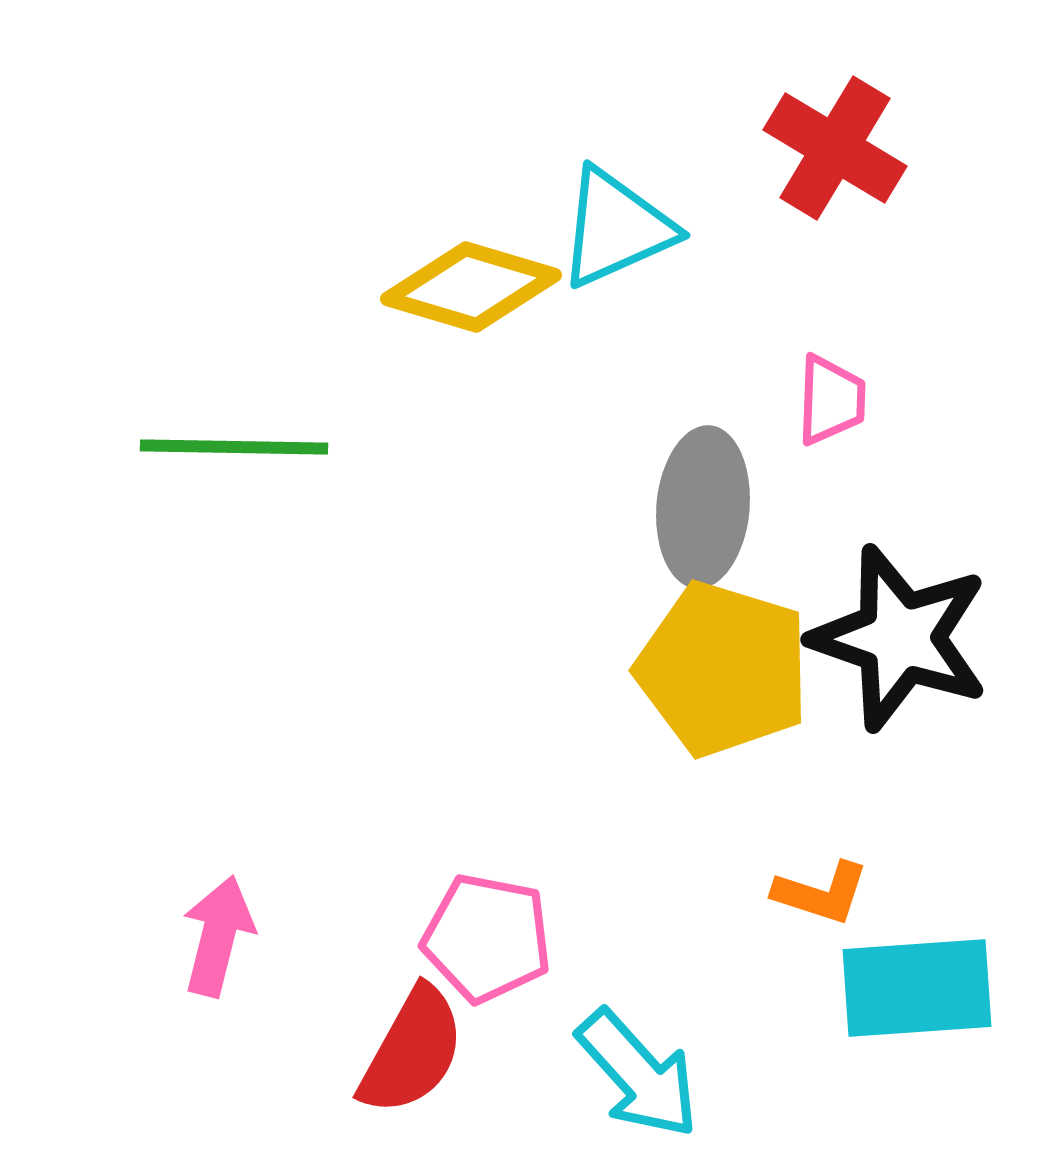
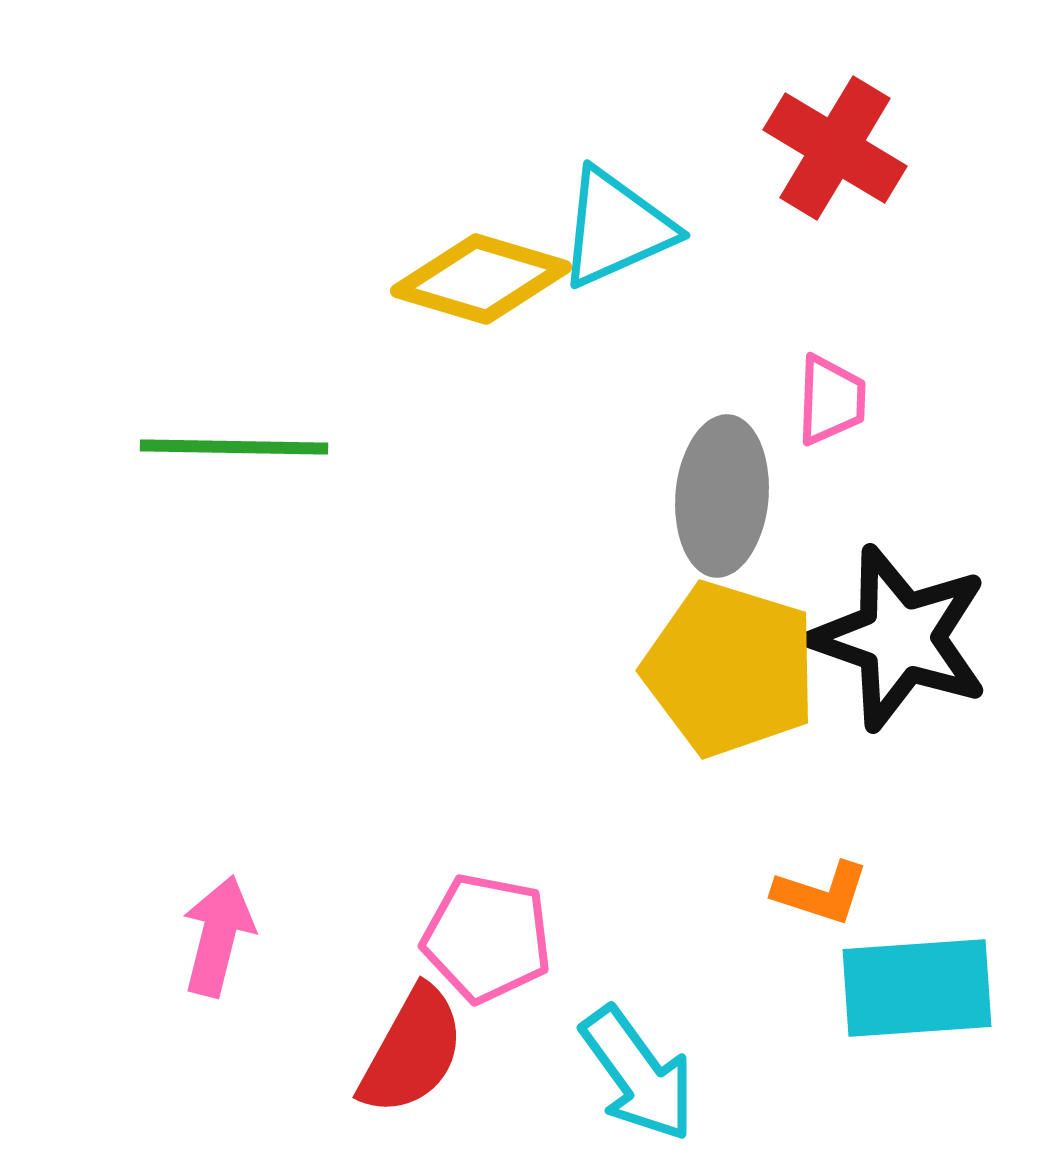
yellow diamond: moved 10 px right, 8 px up
gray ellipse: moved 19 px right, 11 px up
yellow pentagon: moved 7 px right
cyan arrow: rotated 6 degrees clockwise
